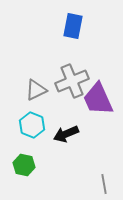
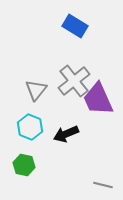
blue rectangle: moved 2 px right; rotated 70 degrees counterclockwise
gray cross: moved 2 px right; rotated 16 degrees counterclockwise
gray triangle: rotated 25 degrees counterclockwise
cyan hexagon: moved 2 px left, 2 px down
gray line: moved 1 px left, 1 px down; rotated 66 degrees counterclockwise
